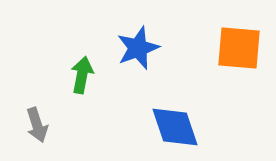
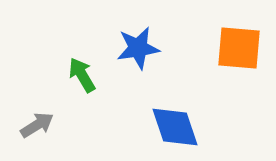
blue star: rotated 12 degrees clockwise
green arrow: rotated 42 degrees counterclockwise
gray arrow: rotated 104 degrees counterclockwise
